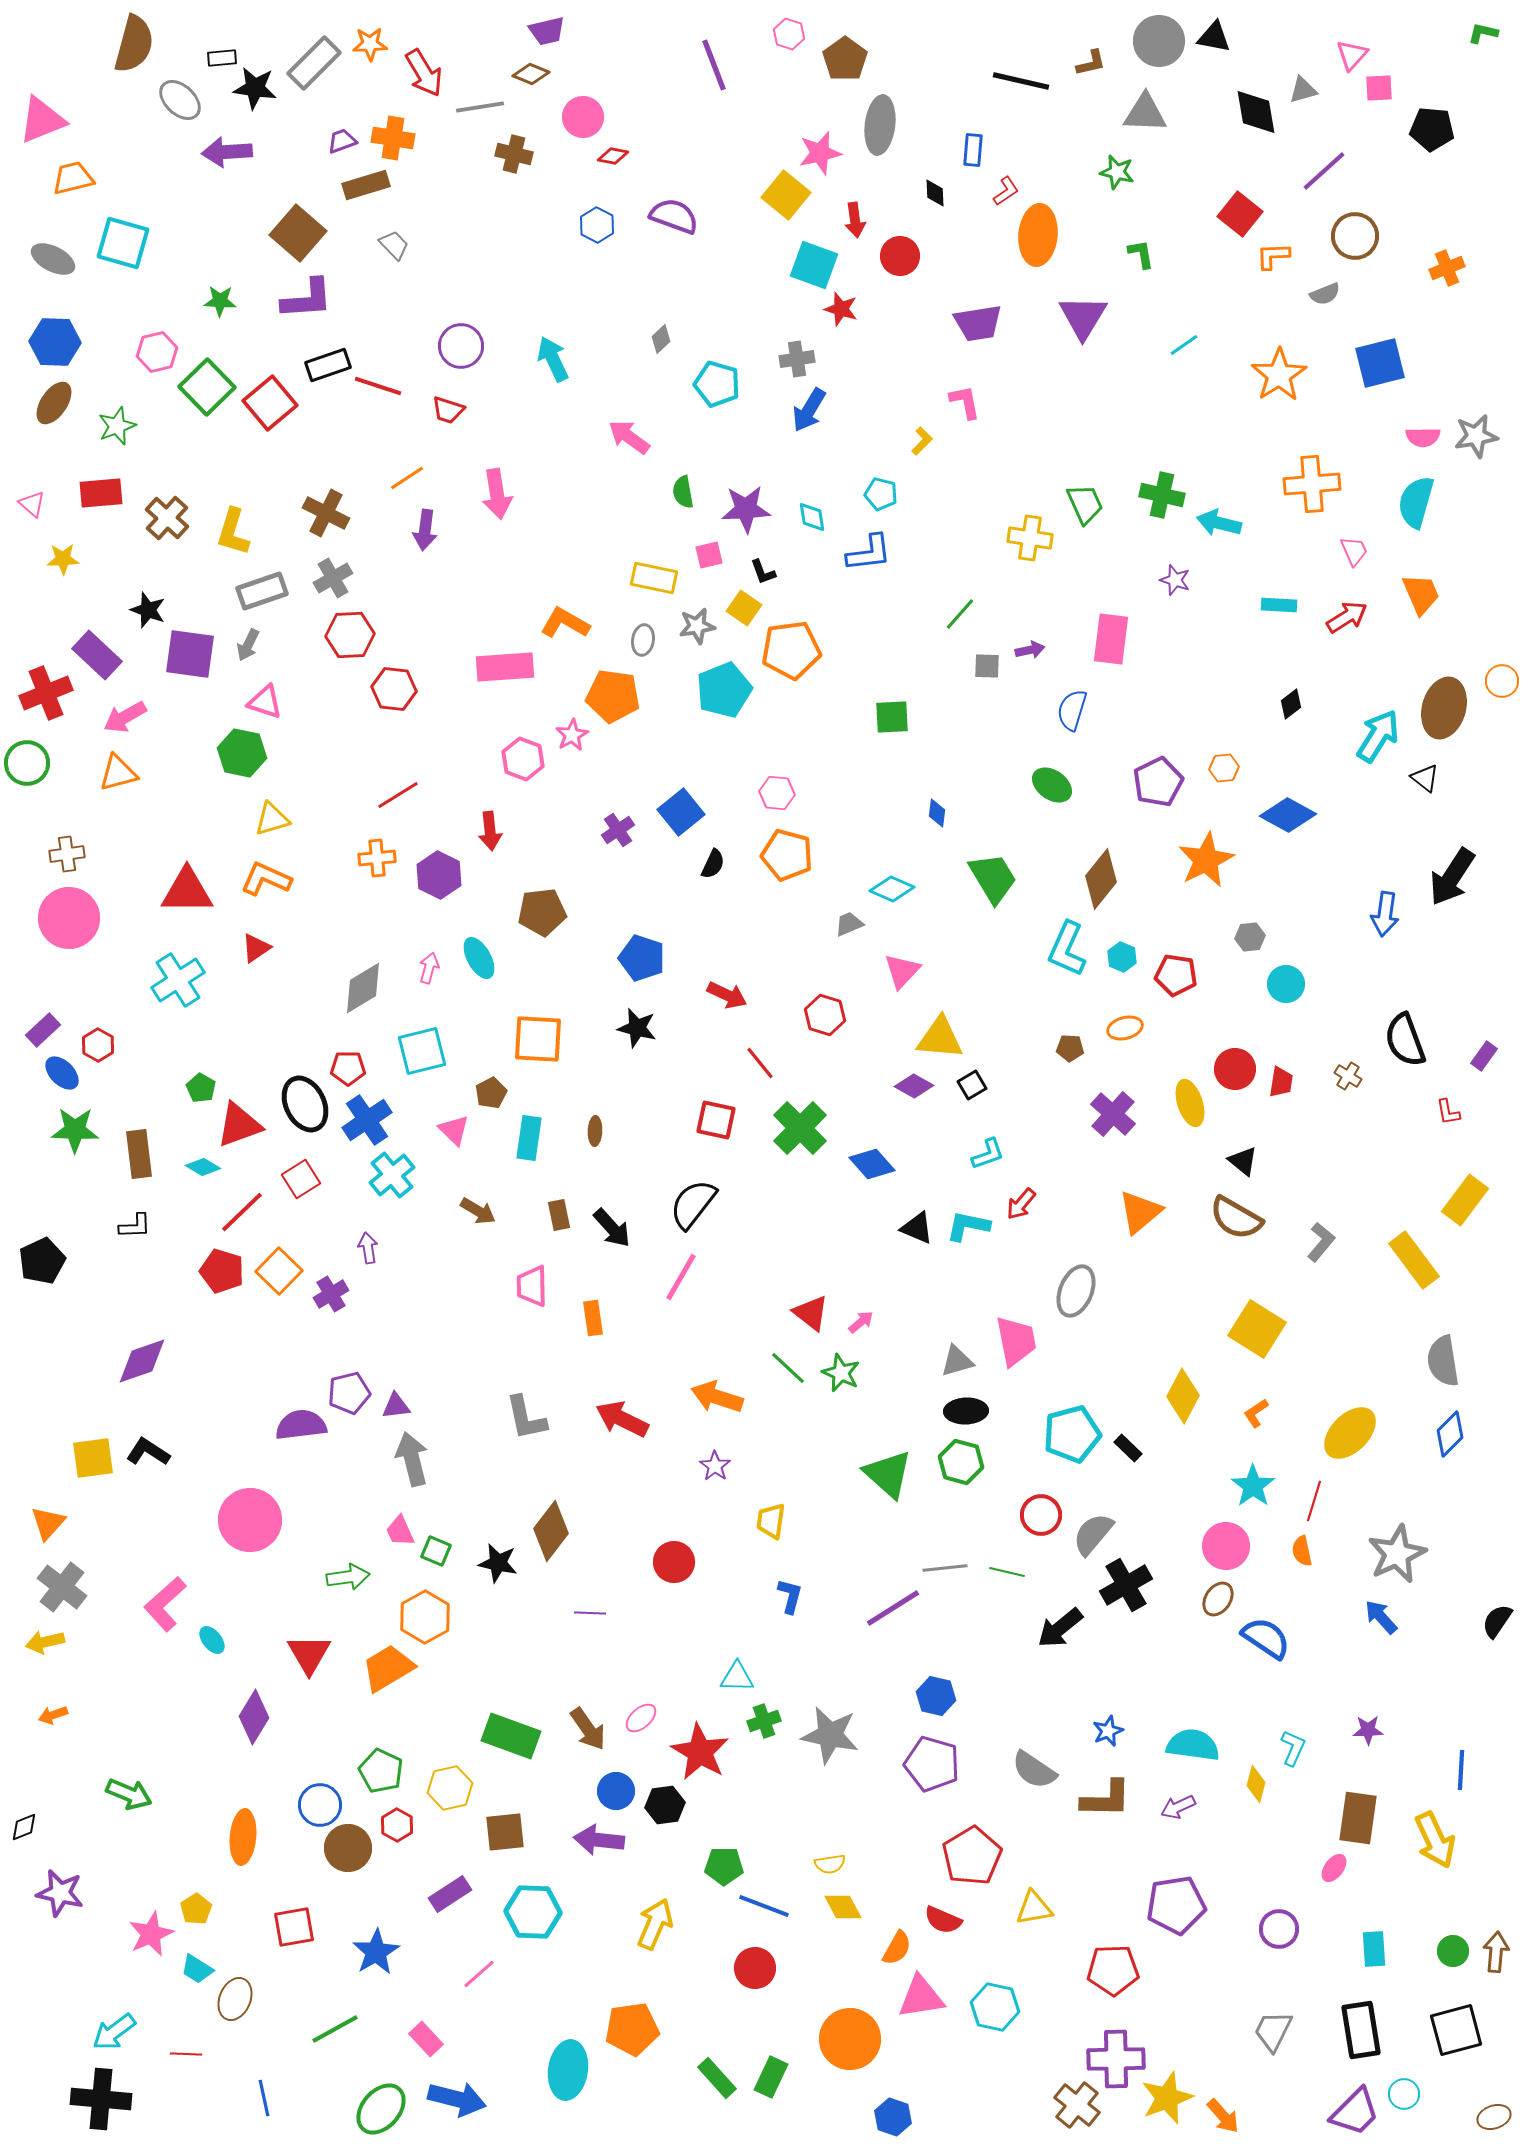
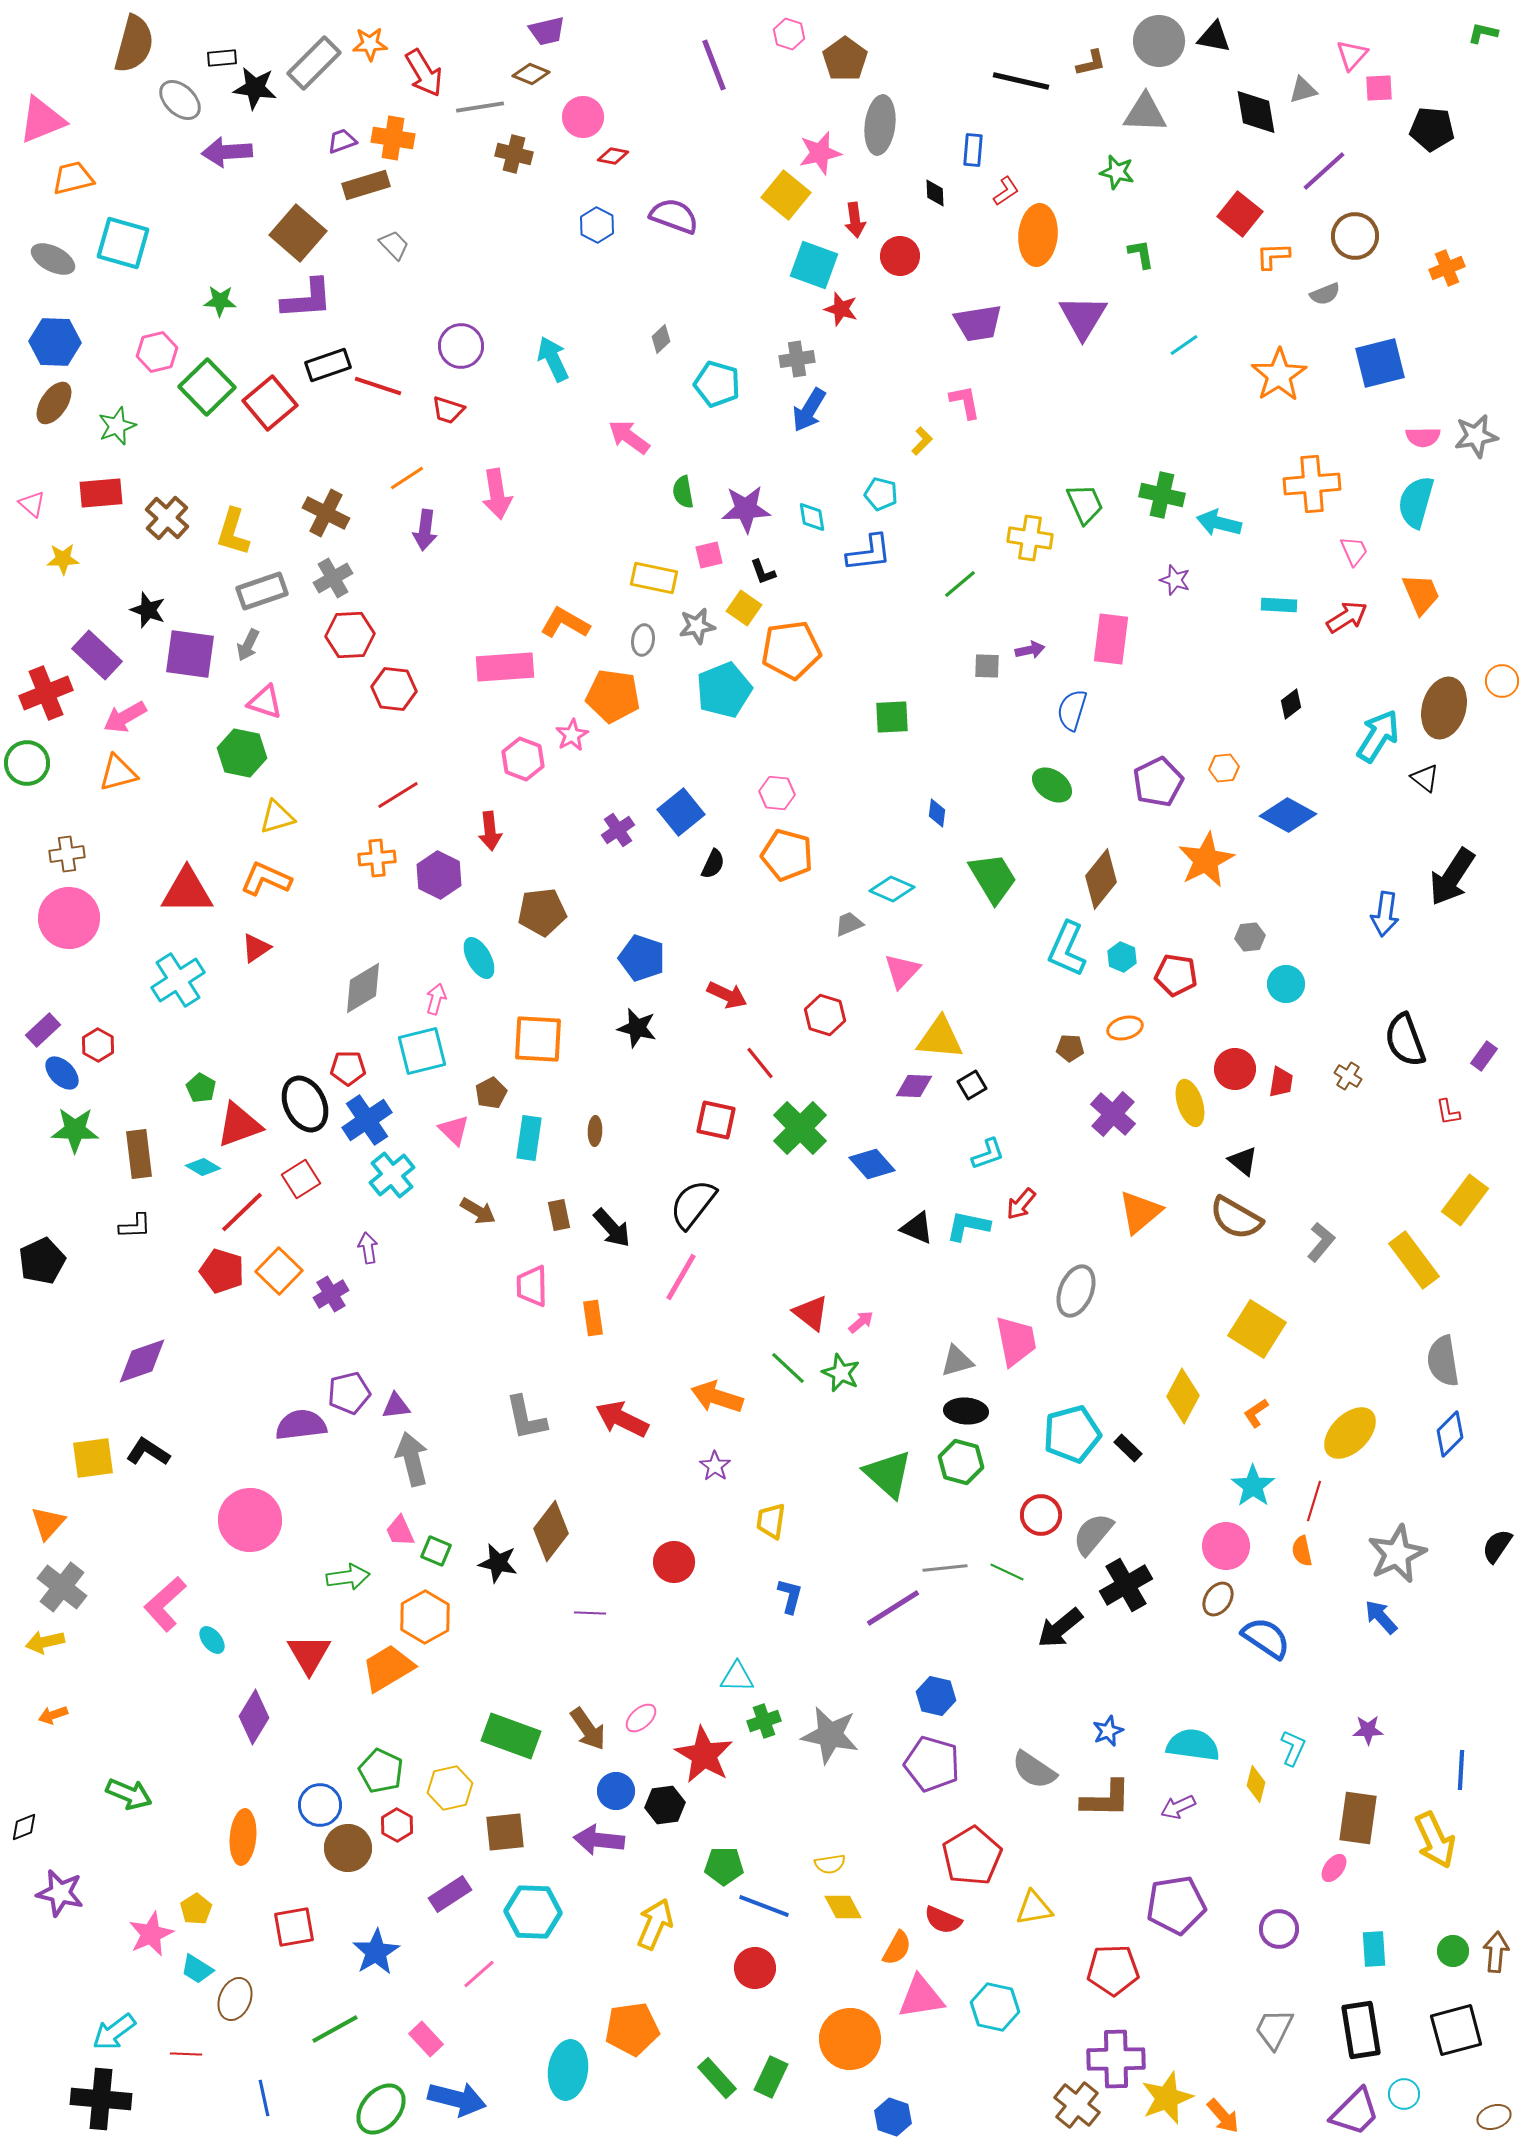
green line at (960, 614): moved 30 px up; rotated 9 degrees clockwise
yellow triangle at (272, 819): moved 5 px right, 2 px up
pink arrow at (429, 968): moved 7 px right, 31 px down
purple diamond at (914, 1086): rotated 27 degrees counterclockwise
black ellipse at (966, 1411): rotated 6 degrees clockwise
green line at (1007, 1572): rotated 12 degrees clockwise
black semicircle at (1497, 1621): moved 75 px up
red star at (700, 1752): moved 4 px right, 3 px down
gray trapezoid at (1273, 2031): moved 1 px right, 2 px up
